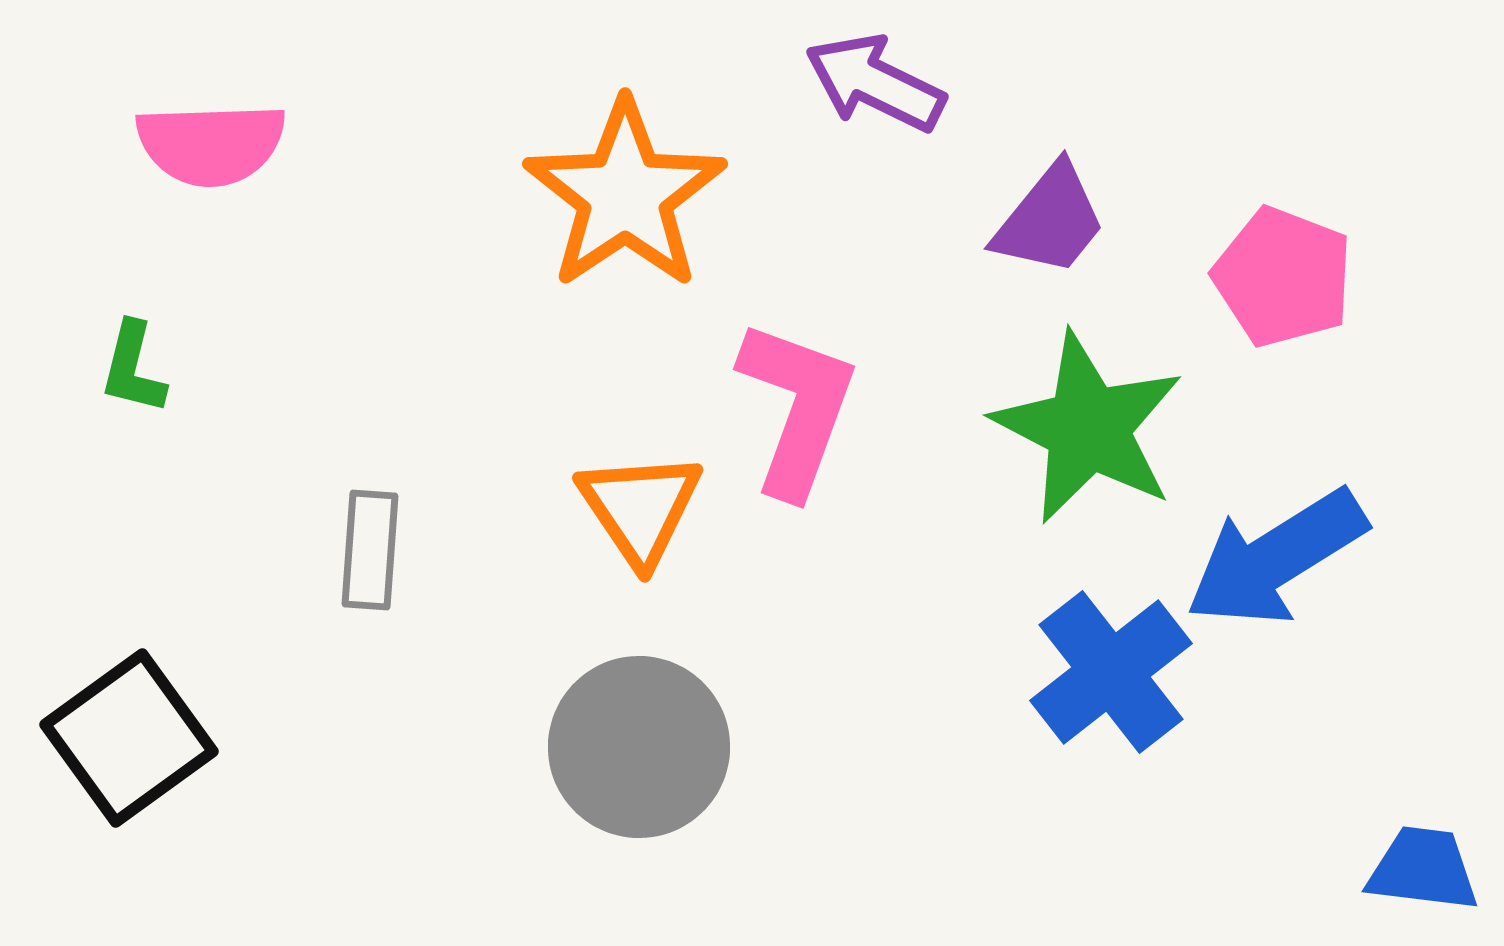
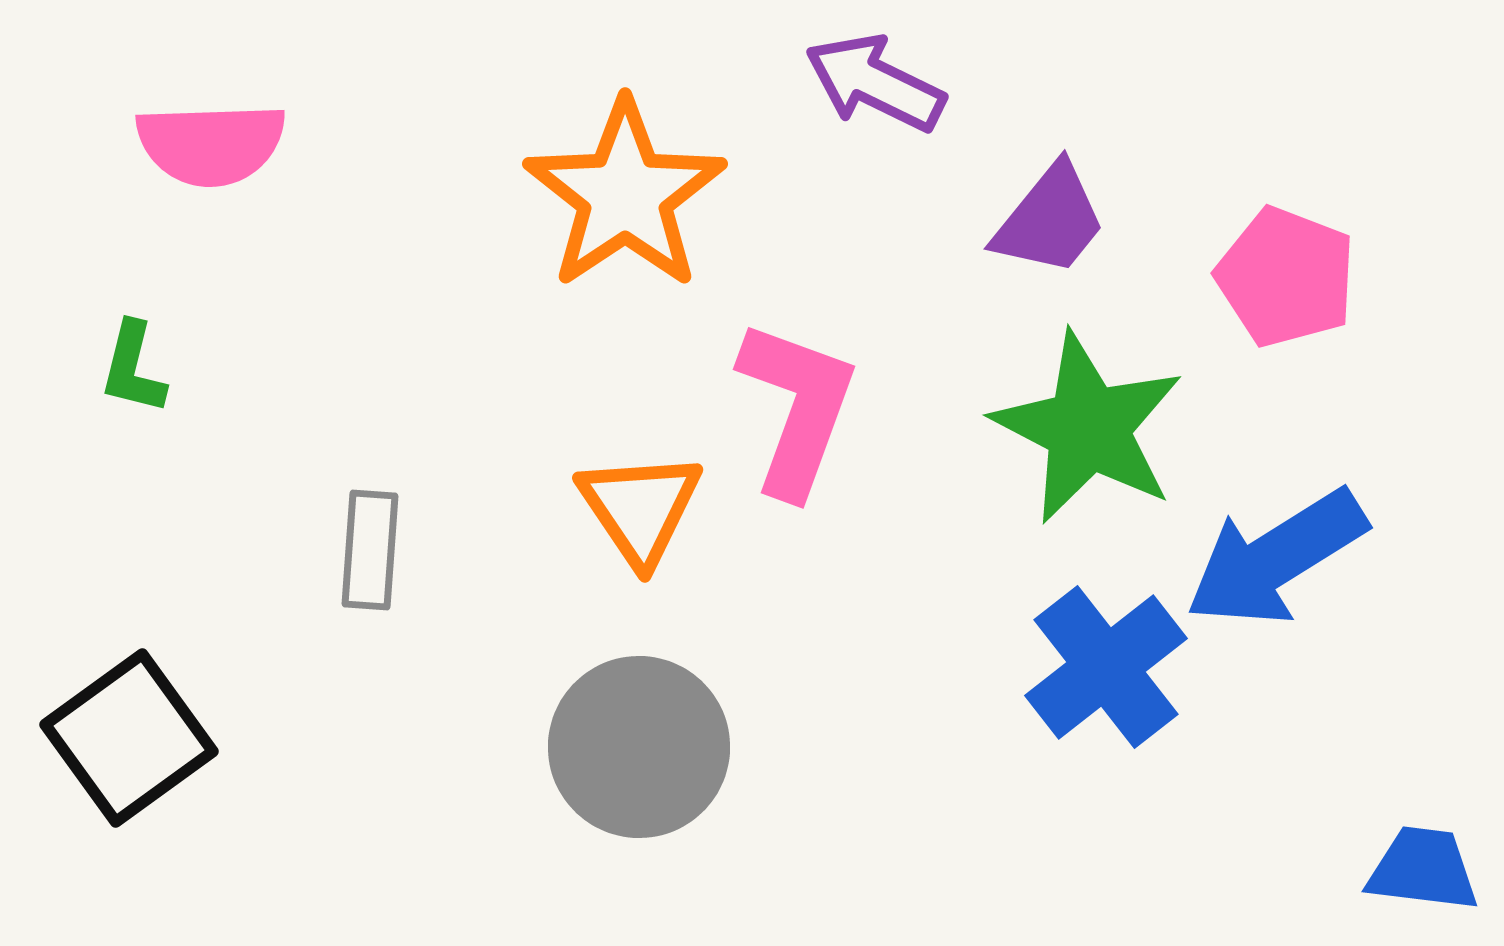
pink pentagon: moved 3 px right
blue cross: moved 5 px left, 5 px up
